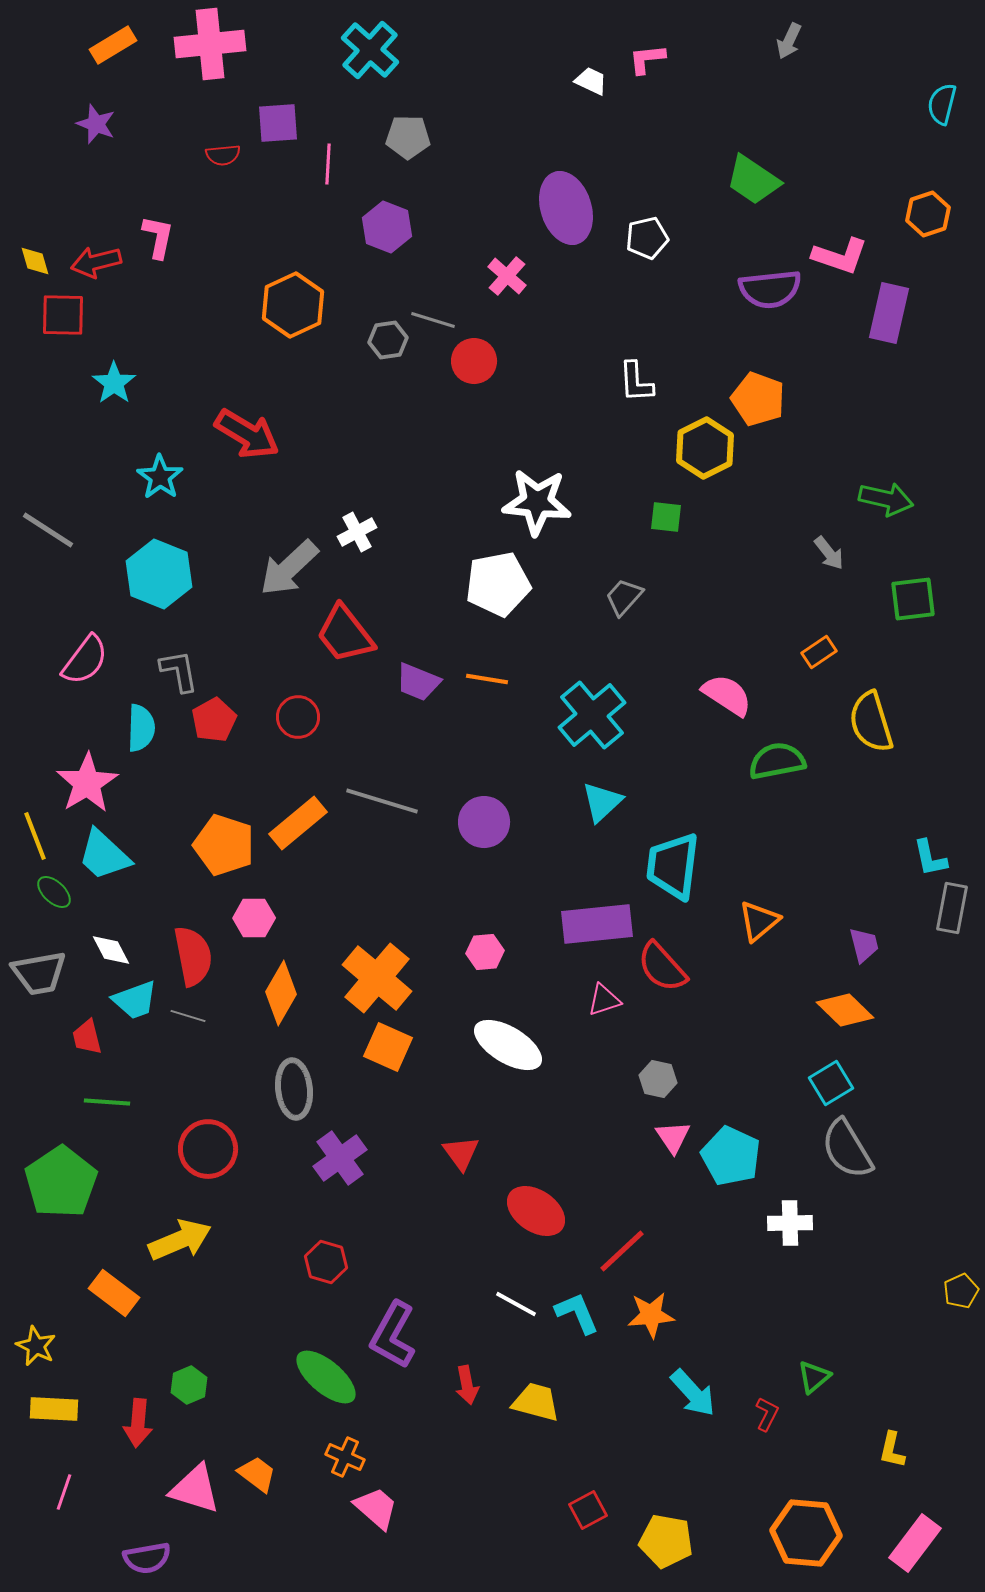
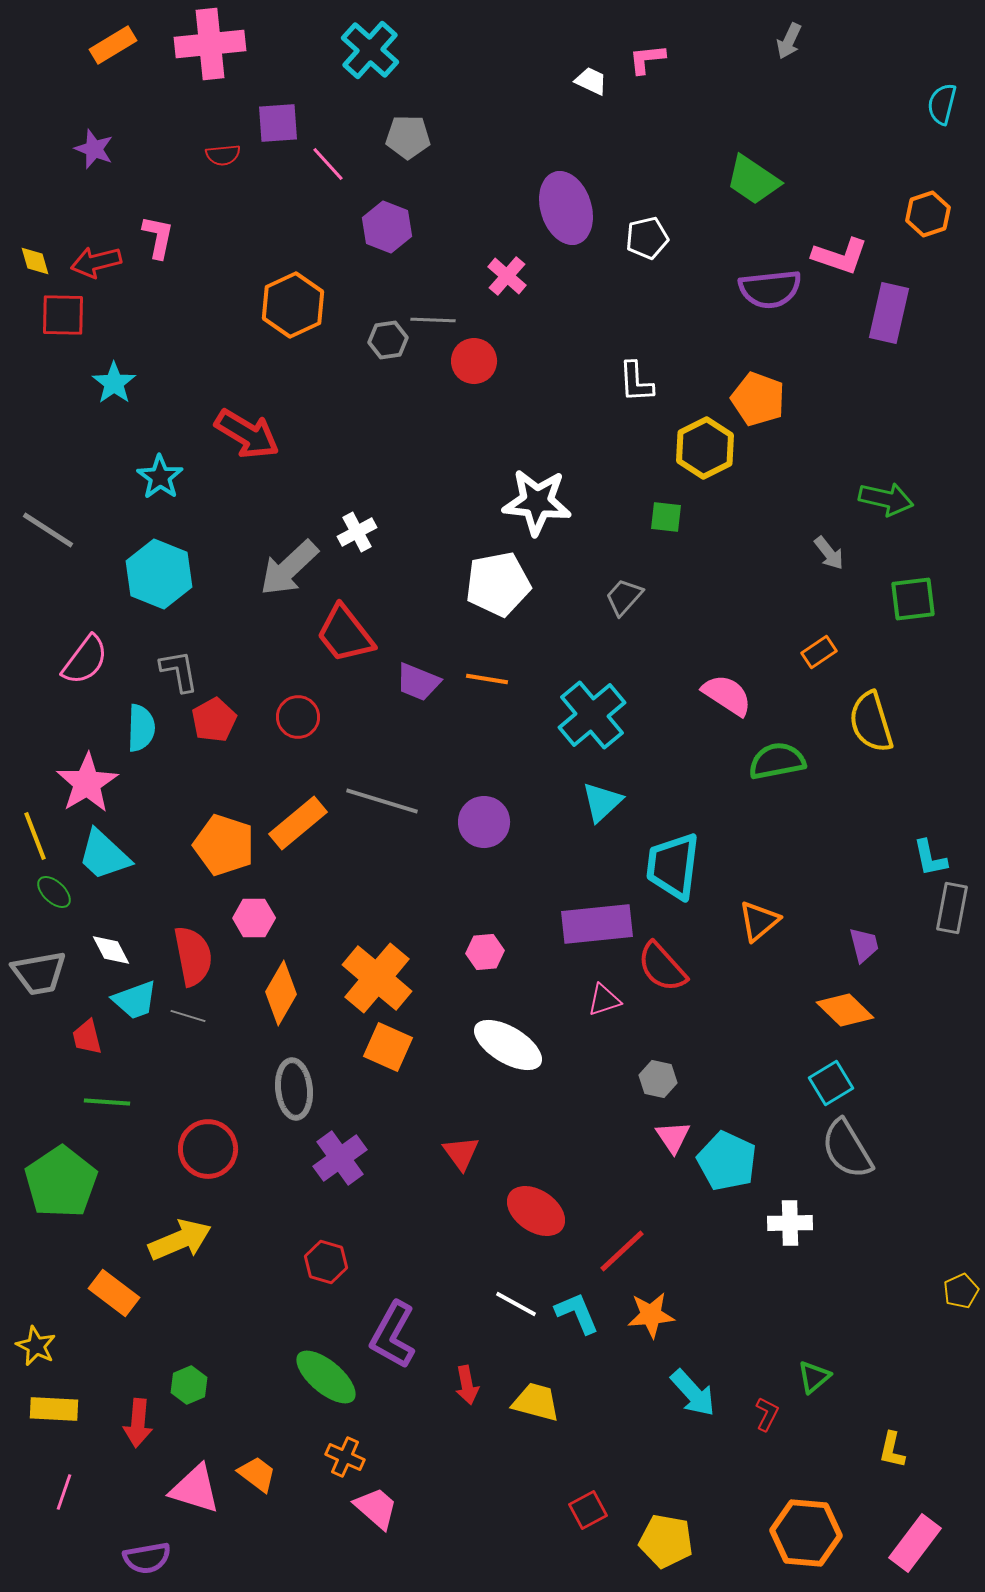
purple star at (96, 124): moved 2 px left, 25 px down
pink line at (328, 164): rotated 45 degrees counterclockwise
gray line at (433, 320): rotated 15 degrees counterclockwise
cyan pentagon at (731, 1156): moved 4 px left, 5 px down
